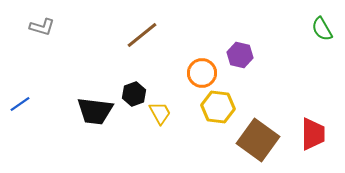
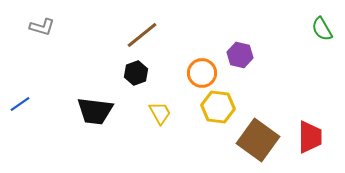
black hexagon: moved 2 px right, 21 px up
red trapezoid: moved 3 px left, 3 px down
